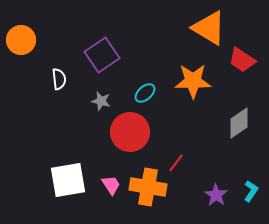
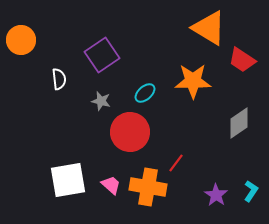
pink trapezoid: rotated 15 degrees counterclockwise
